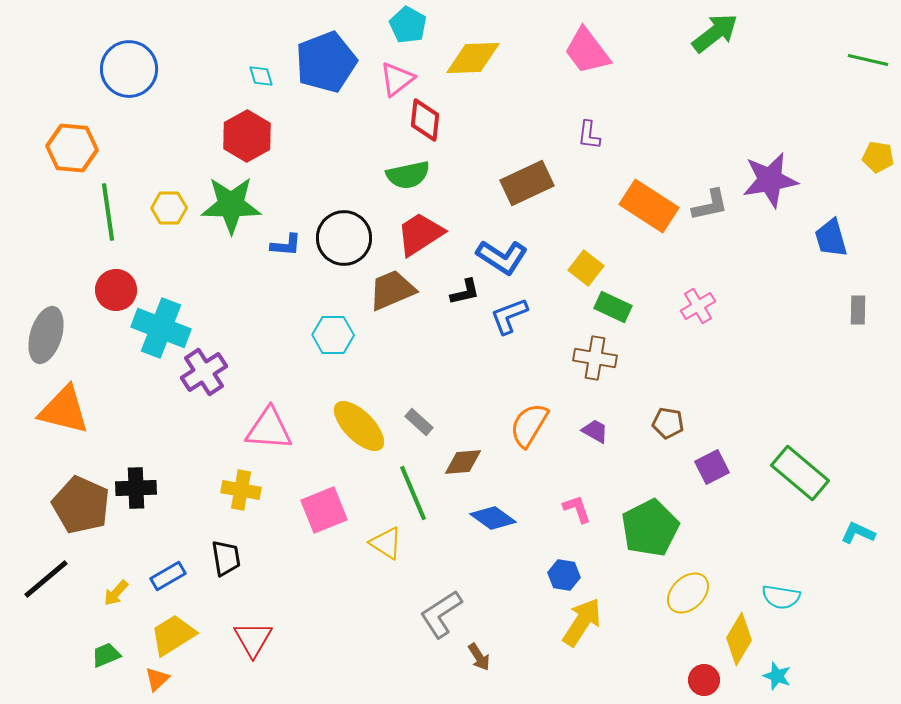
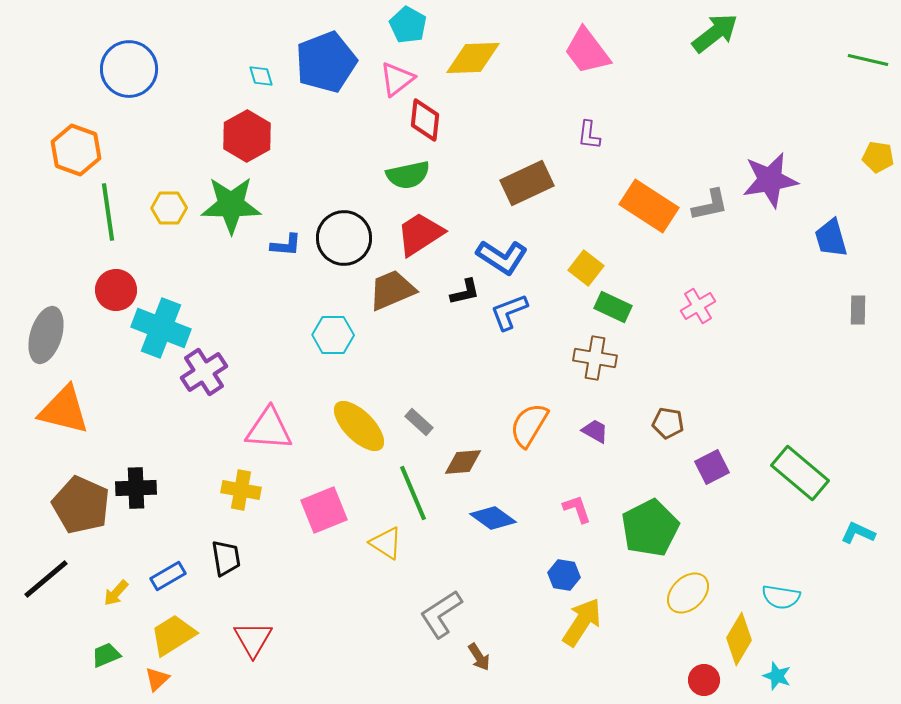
orange hexagon at (72, 148): moved 4 px right, 2 px down; rotated 15 degrees clockwise
blue L-shape at (509, 316): moved 4 px up
